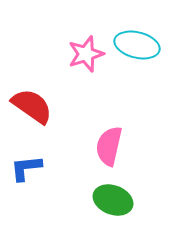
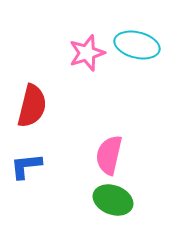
pink star: moved 1 px right, 1 px up
red semicircle: rotated 69 degrees clockwise
pink semicircle: moved 9 px down
blue L-shape: moved 2 px up
